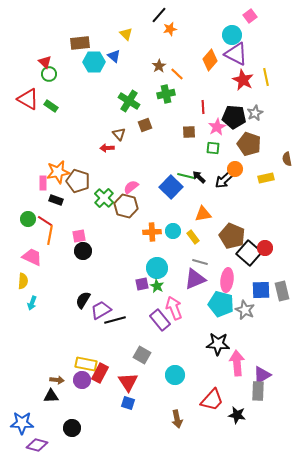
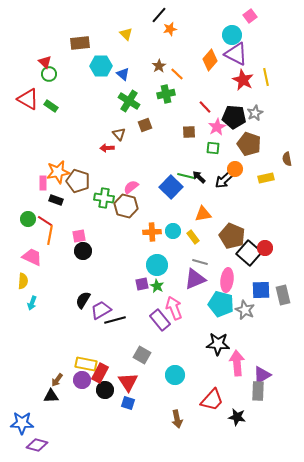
blue triangle at (114, 56): moved 9 px right, 18 px down
cyan hexagon at (94, 62): moved 7 px right, 4 px down
red line at (203, 107): moved 2 px right; rotated 40 degrees counterclockwise
green cross at (104, 198): rotated 36 degrees counterclockwise
cyan circle at (157, 268): moved 3 px up
gray rectangle at (282, 291): moved 1 px right, 4 px down
brown arrow at (57, 380): rotated 120 degrees clockwise
black star at (237, 415): moved 2 px down
black circle at (72, 428): moved 33 px right, 38 px up
